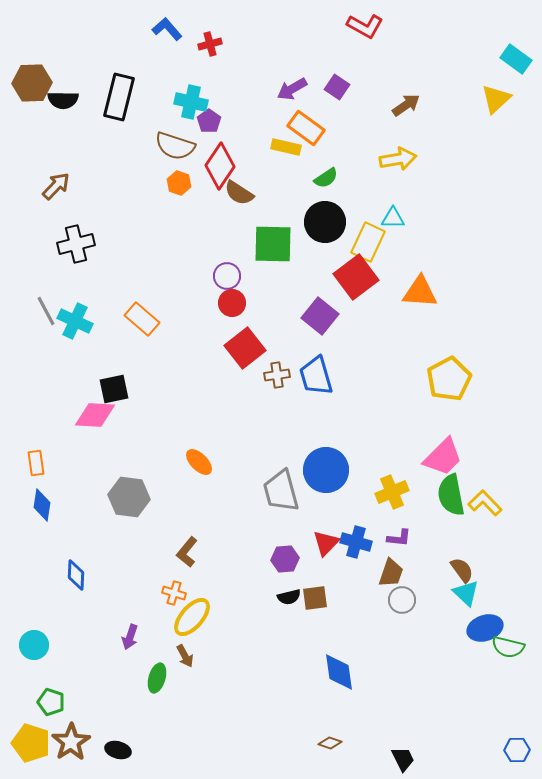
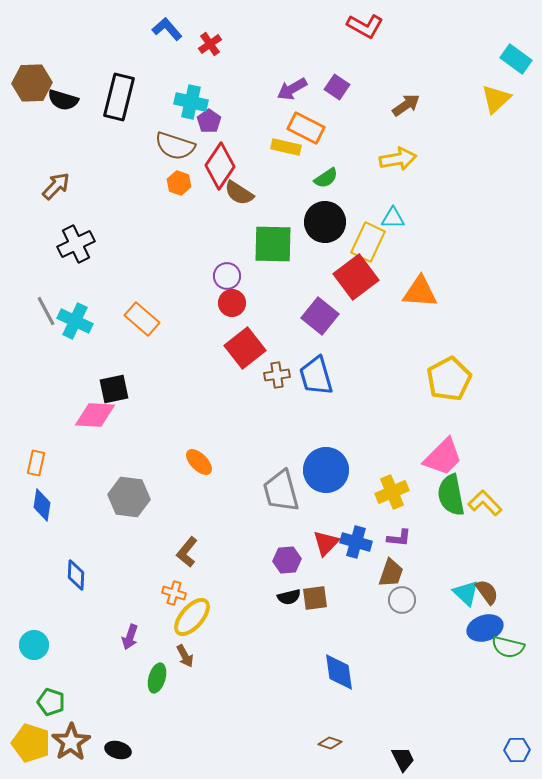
red cross at (210, 44): rotated 20 degrees counterclockwise
black semicircle at (63, 100): rotated 16 degrees clockwise
orange rectangle at (306, 128): rotated 9 degrees counterclockwise
black cross at (76, 244): rotated 12 degrees counterclockwise
orange rectangle at (36, 463): rotated 20 degrees clockwise
purple hexagon at (285, 559): moved 2 px right, 1 px down
brown semicircle at (462, 570): moved 25 px right, 22 px down
